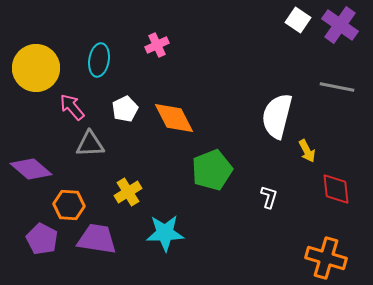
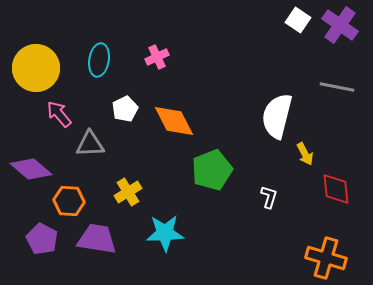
pink cross: moved 12 px down
pink arrow: moved 13 px left, 7 px down
orange diamond: moved 3 px down
yellow arrow: moved 2 px left, 3 px down
orange hexagon: moved 4 px up
